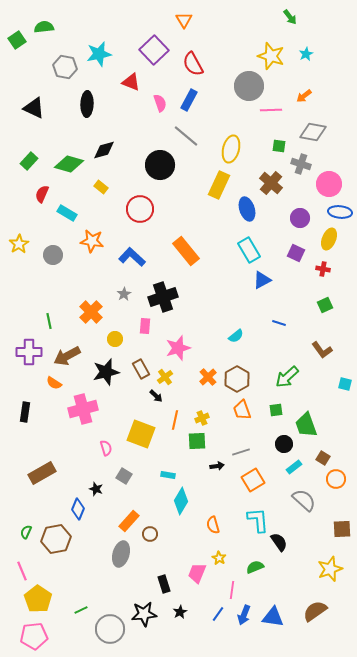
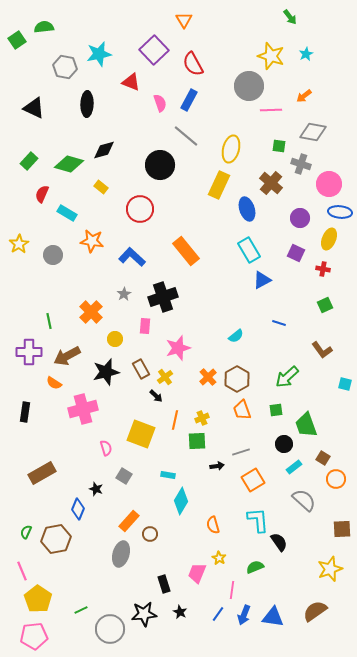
black star at (180, 612): rotated 16 degrees counterclockwise
